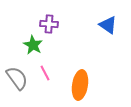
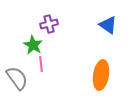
purple cross: rotated 18 degrees counterclockwise
pink line: moved 4 px left, 9 px up; rotated 21 degrees clockwise
orange ellipse: moved 21 px right, 10 px up
